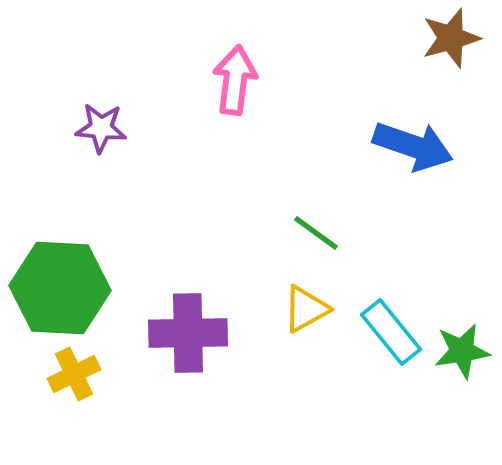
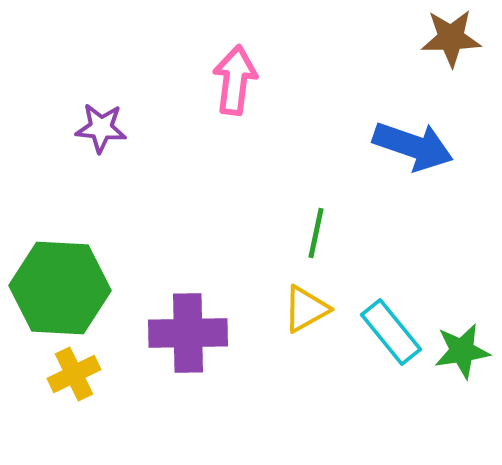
brown star: rotated 14 degrees clockwise
green line: rotated 66 degrees clockwise
